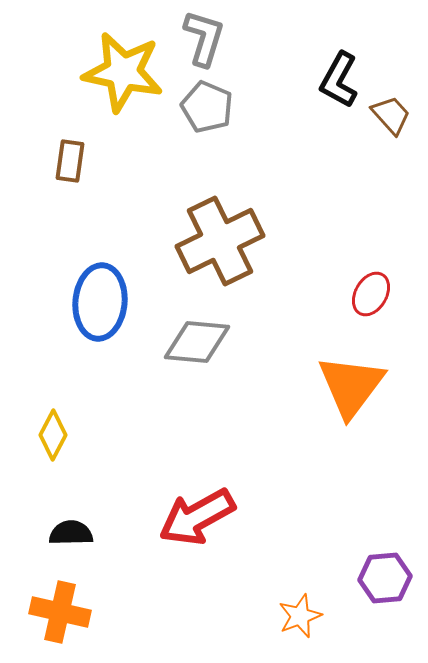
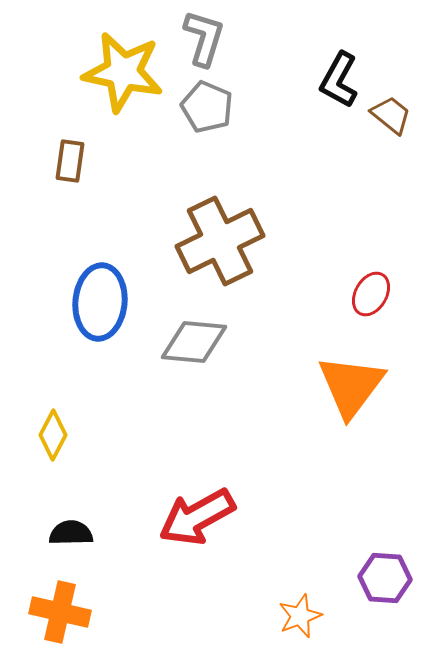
brown trapezoid: rotated 9 degrees counterclockwise
gray diamond: moved 3 px left
purple hexagon: rotated 9 degrees clockwise
